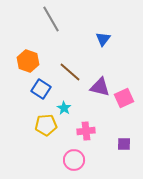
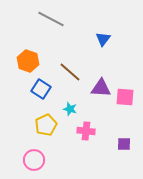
gray line: rotated 32 degrees counterclockwise
purple triangle: moved 1 px right, 1 px down; rotated 10 degrees counterclockwise
pink square: moved 1 px right, 1 px up; rotated 30 degrees clockwise
cyan star: moved 6 px right, 1 px down; rotated 16 degrees counterclockwise
yellow pentagon: rotated 20 degrees counterclockwise
pink cross: rotated 12 degrees clockwise
pink circle: moved 40 px left
